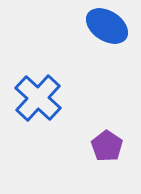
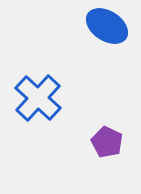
purple pentagon: moved 4 px up; rotated 8 degrees counterclockwise
